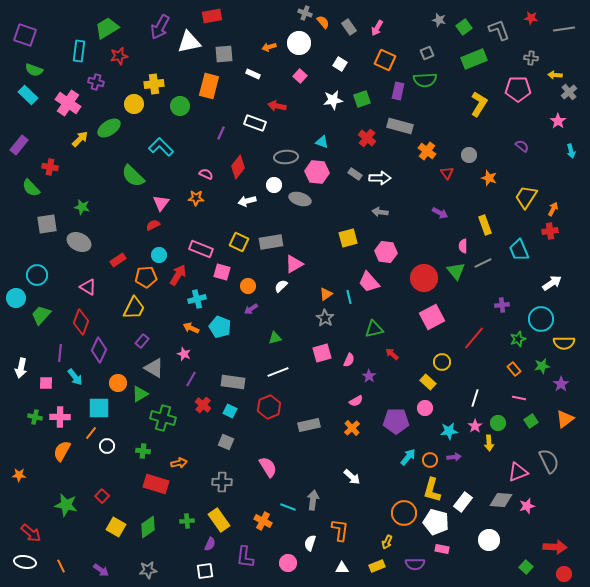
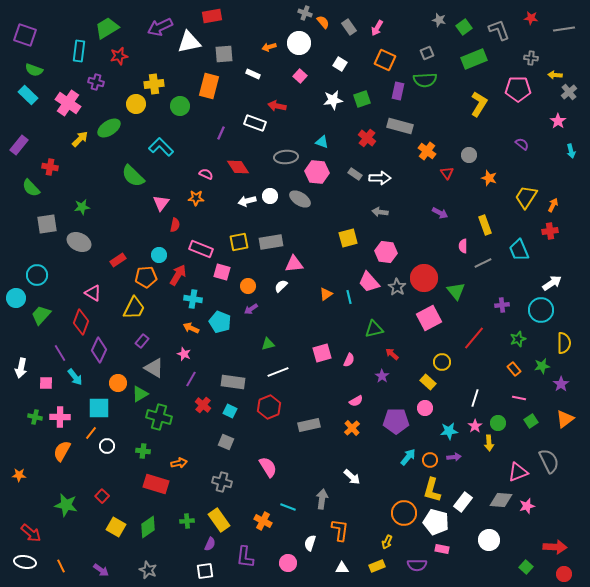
purple arrow at (160, 27): rotated 35 degrees clockwise
yellow circle at (134, 104): moved 2 px right
purple semicircle at (522, 146): moved 2 px up
red diamond at (238, 167): rotated 70 degrees counterclockwise
white circle at (274, 185): moved 4 px left, 11 px down
gray ellipse at (300, 199): rotated 15 degrees clockwise
green star at (82, 207): rotated 21 degrees counterclockwise
orange arrow at (553, 209): moved 4 px up
red semicircle at (153, 225): moved 22 px right; rotated 128 degrees clockwise
yellow square at (239, 242): rotated 36 degrees counterclockwise
pink triangle at (294, 264): rotated 24 degrees clockwise
green triangle at (456, 271): moved 20 px down
pink triangle at (88, 287): moved 5 px right, 6 px down
cyan cross at (197, 299): moved 4 px left; rotated 24 degrees clockwise
pink square at (432, 317): moved 3 px left, 1 px down
gray star at (325, 318): moved 72 px right, 31 px up
cyan circle at (541, 319): moved 9 px up
cyan pentagon at (220, 327): moved 5 px up
green triangle at (275, 338): moved 7 px left, 6 px down
yellow semicircle at (564, 343): rotated 90 degrees counterclockwise
purple line at (60, 353): rotated 36 degrees counterclockwise
purple star at (369, 376): moved 13 px right
green cross at (163, 418): moved 4 px left, 1 px up
gray cross at (222, 482): rotated 12 degrees clockwise
gray arrow at (313, 500): moved 9 px right, 1 px up
purple semicircle at (415, 564): moved 2 px right, 1 px down
gray star at (148, 570): rotated 30 degrees clockwise
